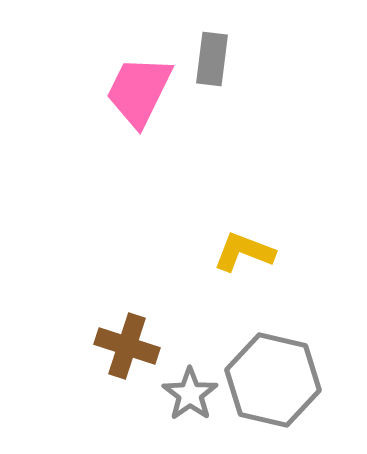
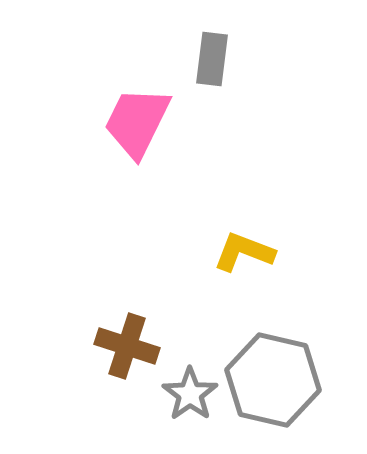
pink trapezoid: moved 2 px left, 31 px down
